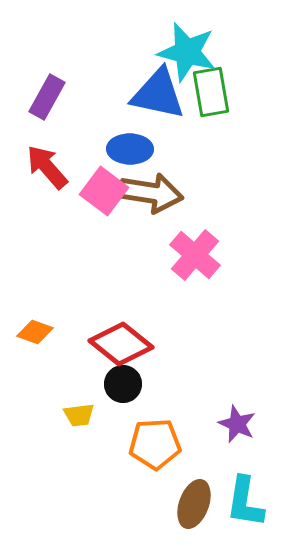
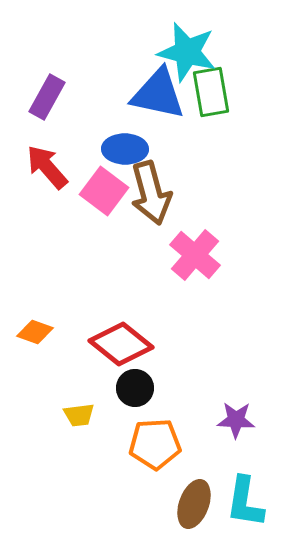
blue ellipse: moved 5 px left
brown arrow: rotated 66 degrees clockwise
black circle: moved 12 px right, 4 px down
purple star: moved 1 px left, 4 px up; rotated 21 degrees counterclockwise
